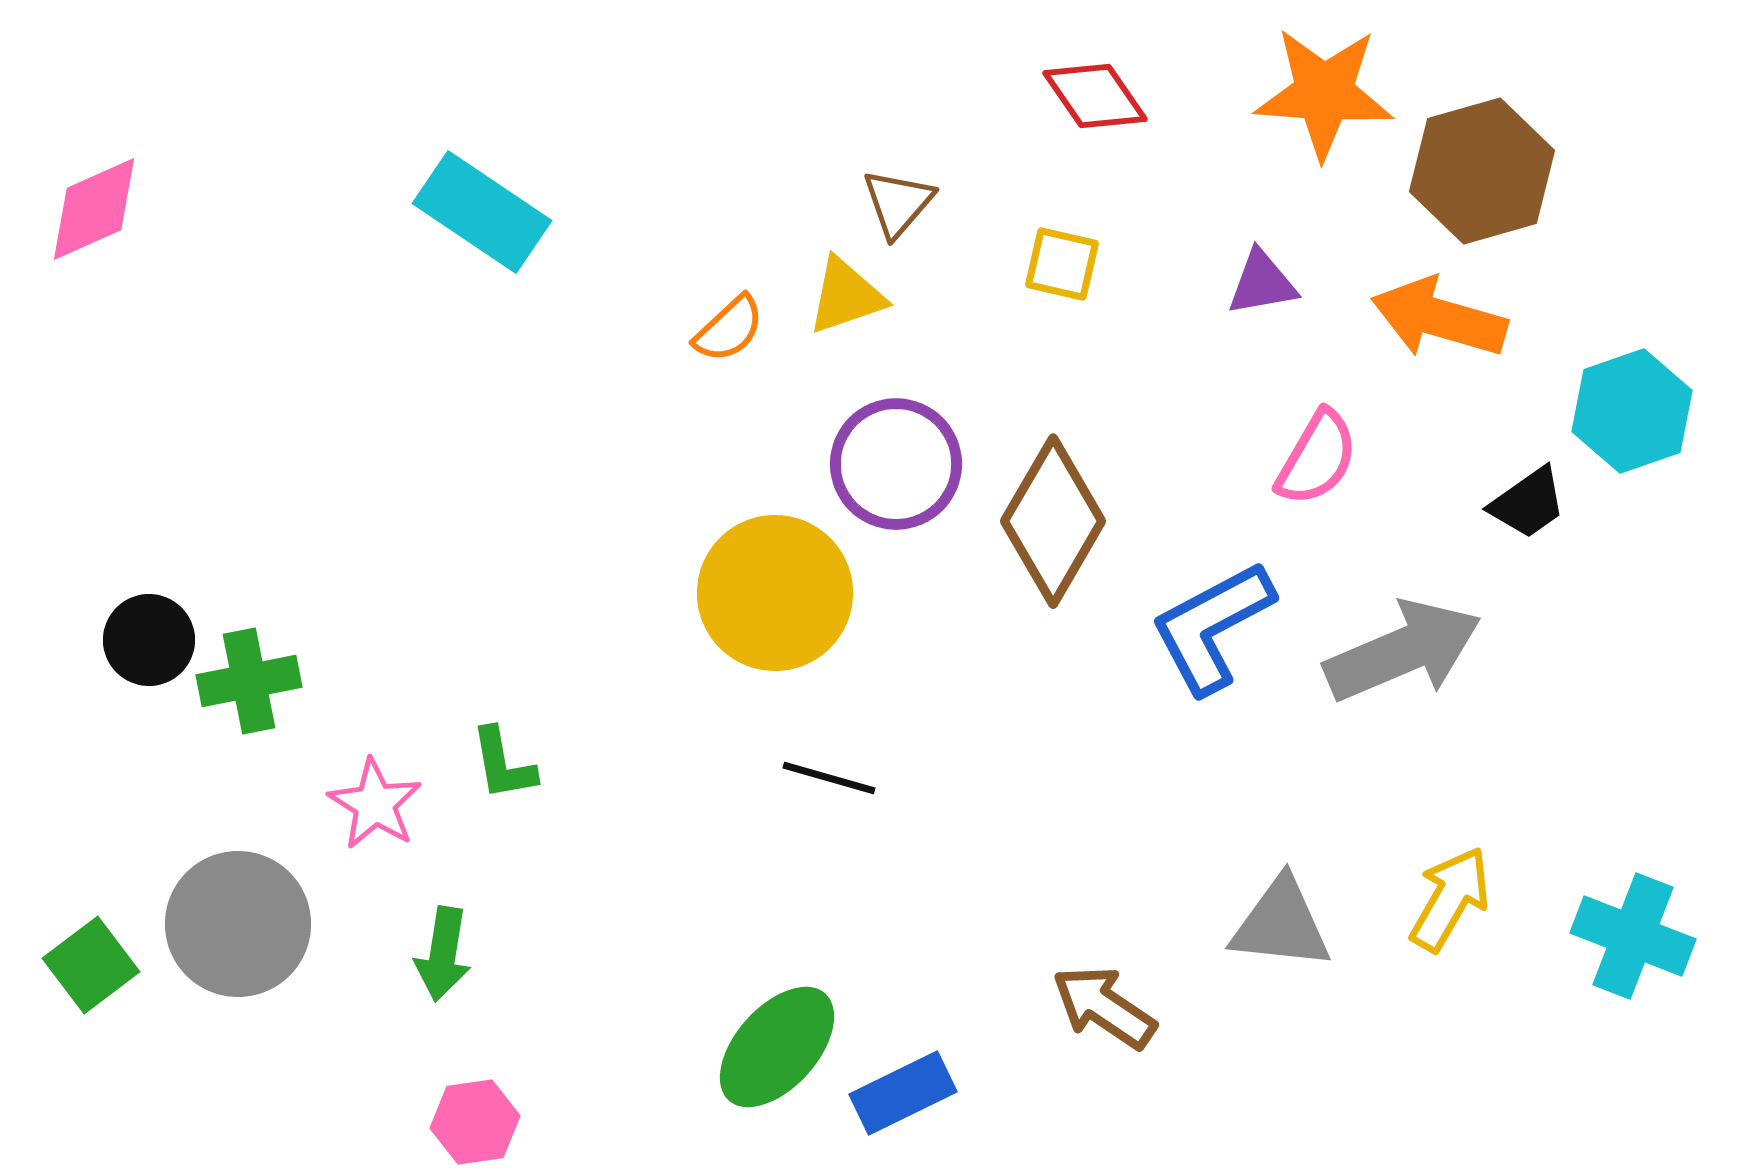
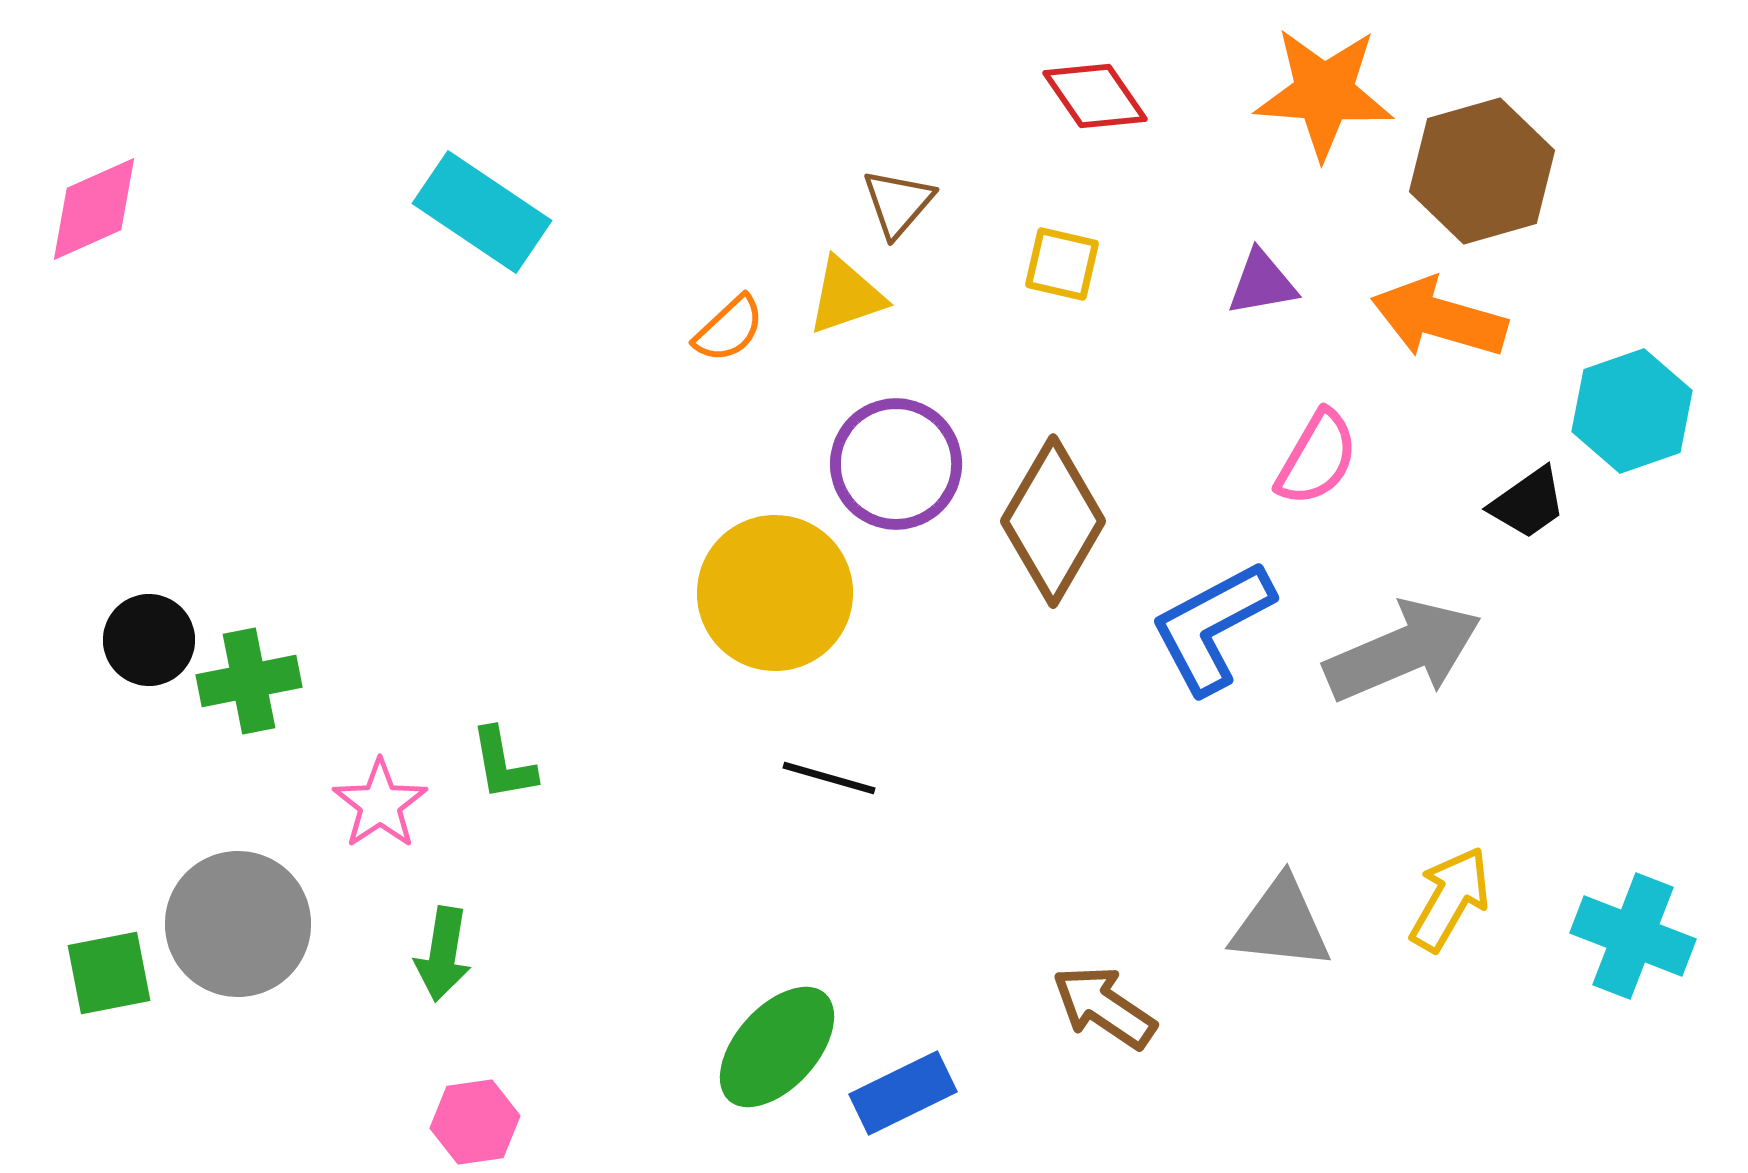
pink star: moved 5 px right; rotated 6 degrees clockwise
green square: moved 18 px right, 8 px down; rotated 26 degrees clockwise
